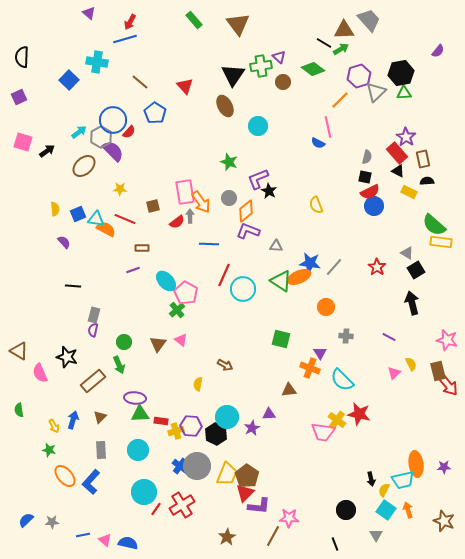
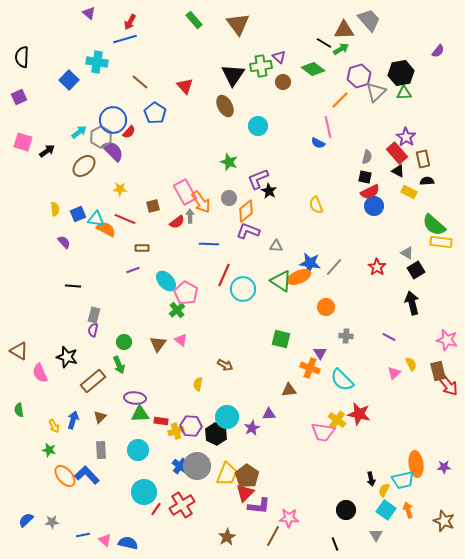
pink rectangle at (185, 192): rotated 20 degrees counterclockwise
blue L-shape at (91, 482): moved 4 px left, 7 px up; rotated 95 degrees clockwise
